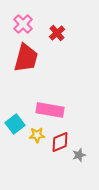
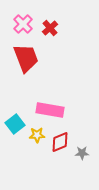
red cross: moved 7 px left, 5 px up
red trapezoid: rotated 36 degrees counterclockwise
gray star: moved 3 px right, 2 px up; rotated 16 degrees clockwise
